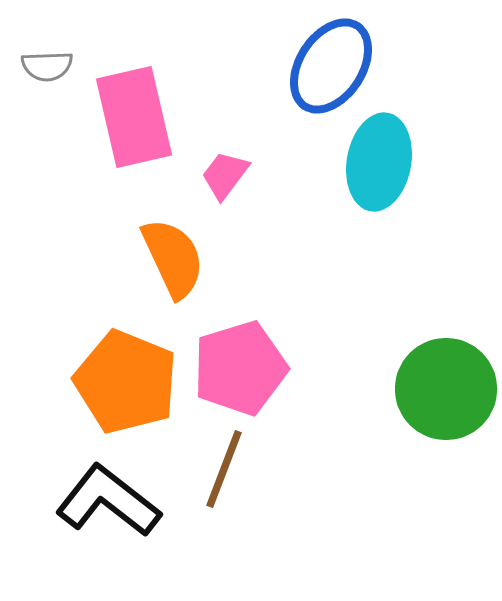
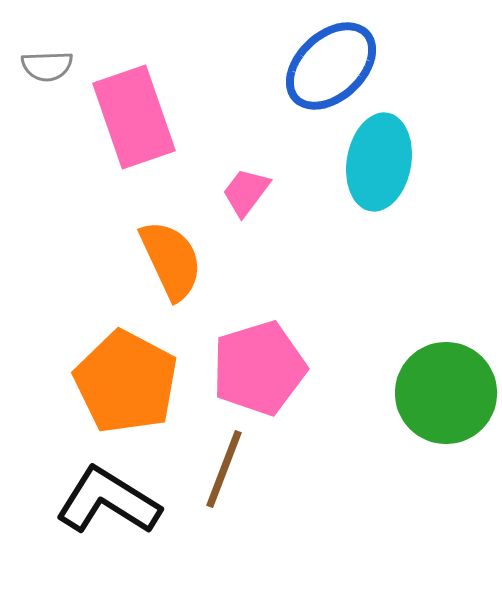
blue ellipse: rotated 14 degrees clockwise
pink rectangle: rotated 6 degrees counterclockwise
pink trapezoid: moved 21 px right, 17 px down
orange semicircle: moved 2 px left, 2 px down
pink pentagon: moved 19 px right
orange pentagon: rotated 6 degrees clockwise
green circle: moved 4 px down
black L-shape: rotated 6 degrees counterclockwise
